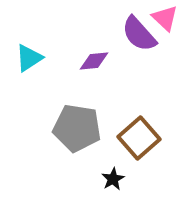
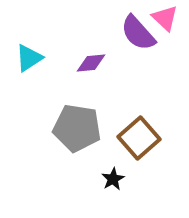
purple semicircle: moved 1 px left, 1 px up
purple diamond: moved 3 px left, 2 px down
